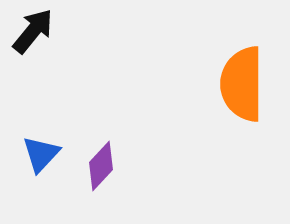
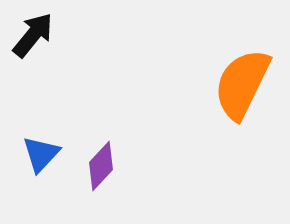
black arrow: moved 4 px down
orange semicircle: rotated 26 degrees clockwise
